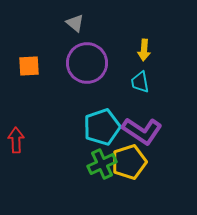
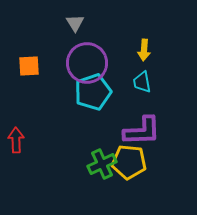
gray triangle: rotated 18 degrees clockwise
cyan trapezoid: moved 2 px right
cyan pentagon: moved 9 px left, 35 px up
purple L-shape: rotated 36 degrees counterclockwise
yellow pentagon: rotated 24 degrees clockwise
